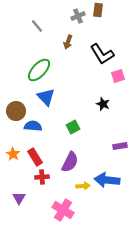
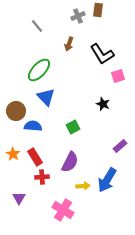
brown arrow: moved 1 px right, 2 px down
purple rectangle: rotated 32 degrees counterclockwise
blue arrow: rotated 65 degrees counterclockwise
